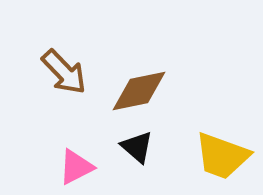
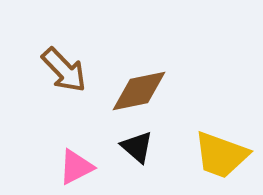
brown arrow: moved 2 px up
yellow trapezoid: moved 1 px left, 1 px up
